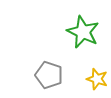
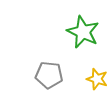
gray pentagon: rotated 12 degrees counterclockwise
